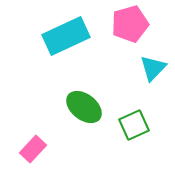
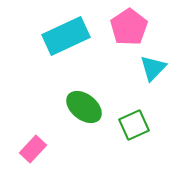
pink pentagon: moved 1 px left, 3 px down; rotated 18 degrees counterclockwise
